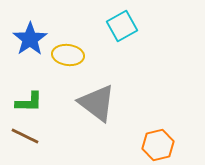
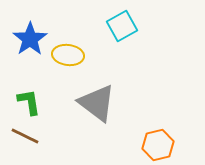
green L-shape: rotated 100 degrees counterclockwise
